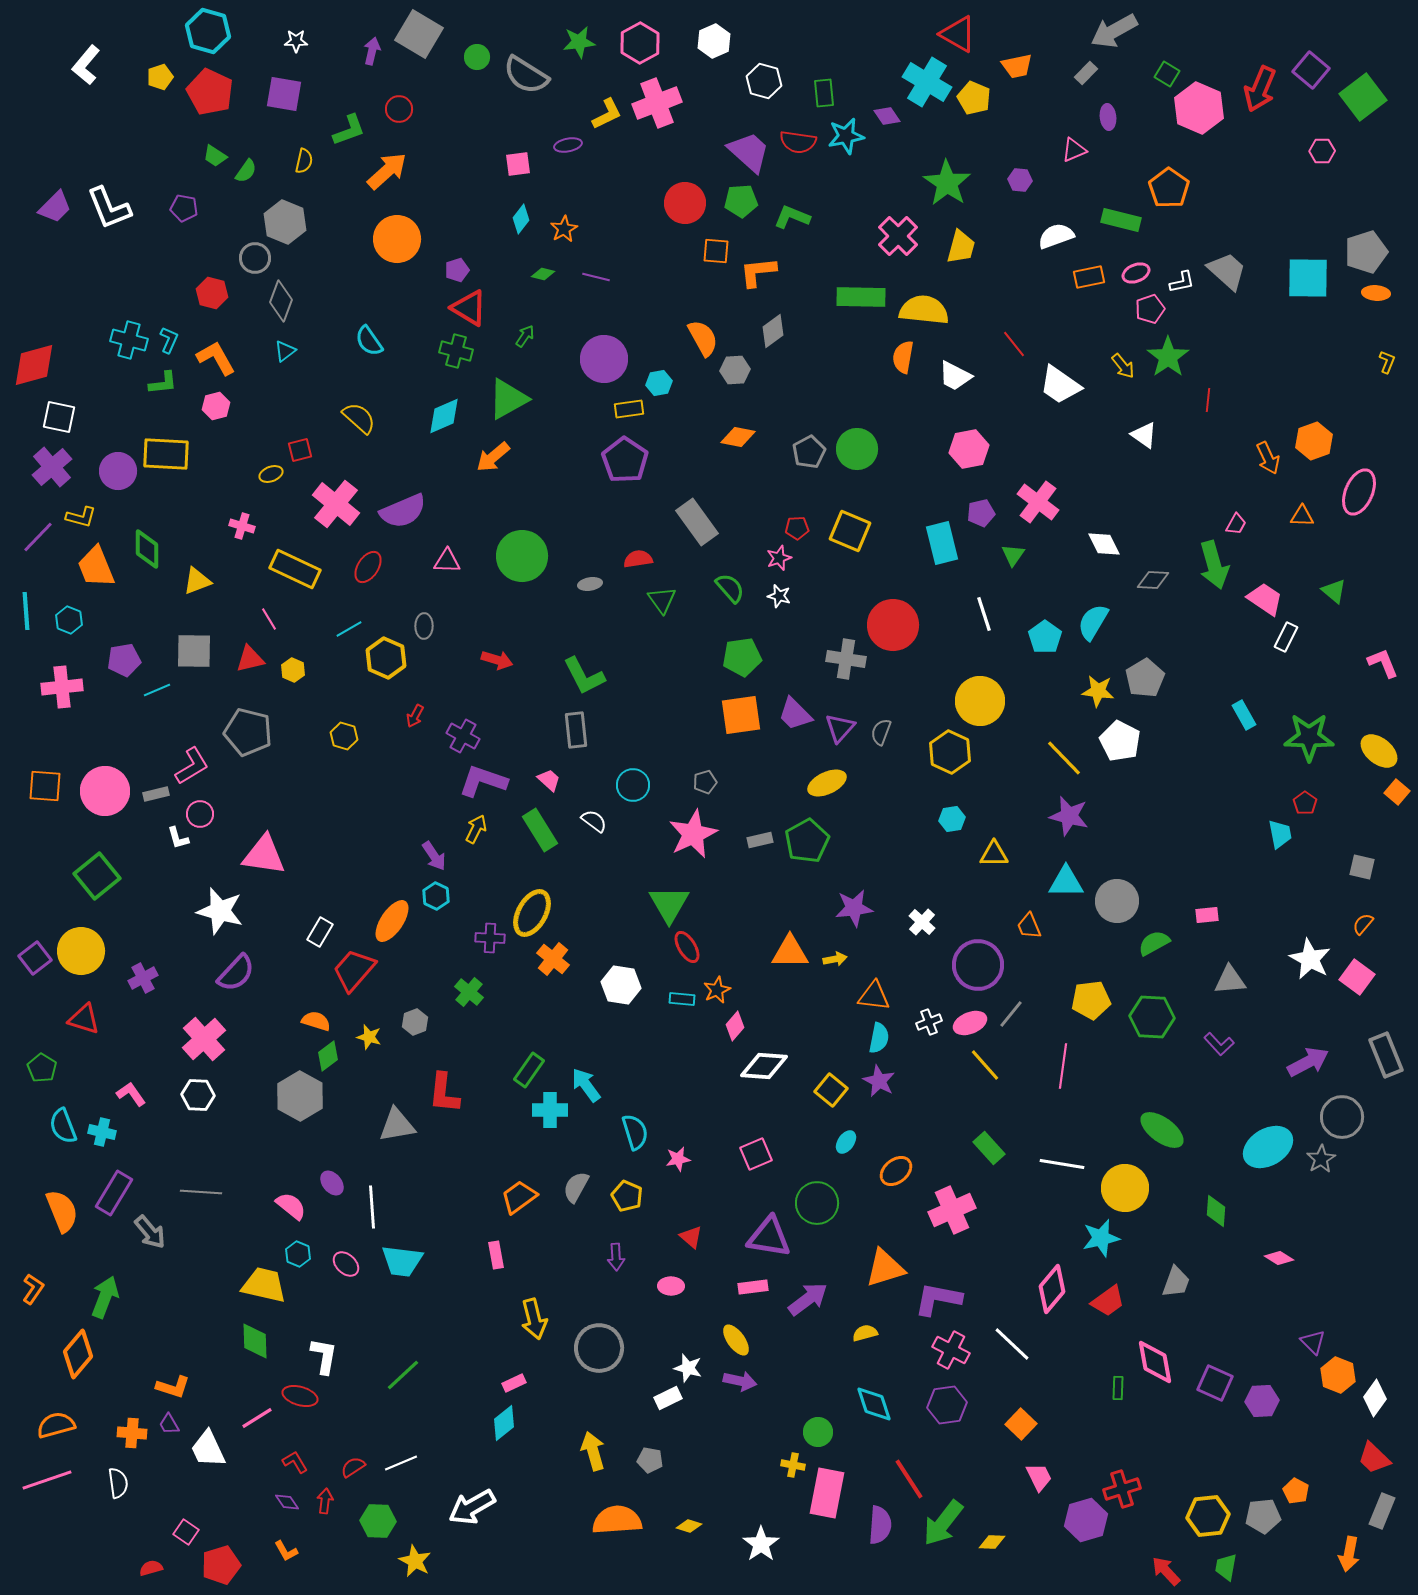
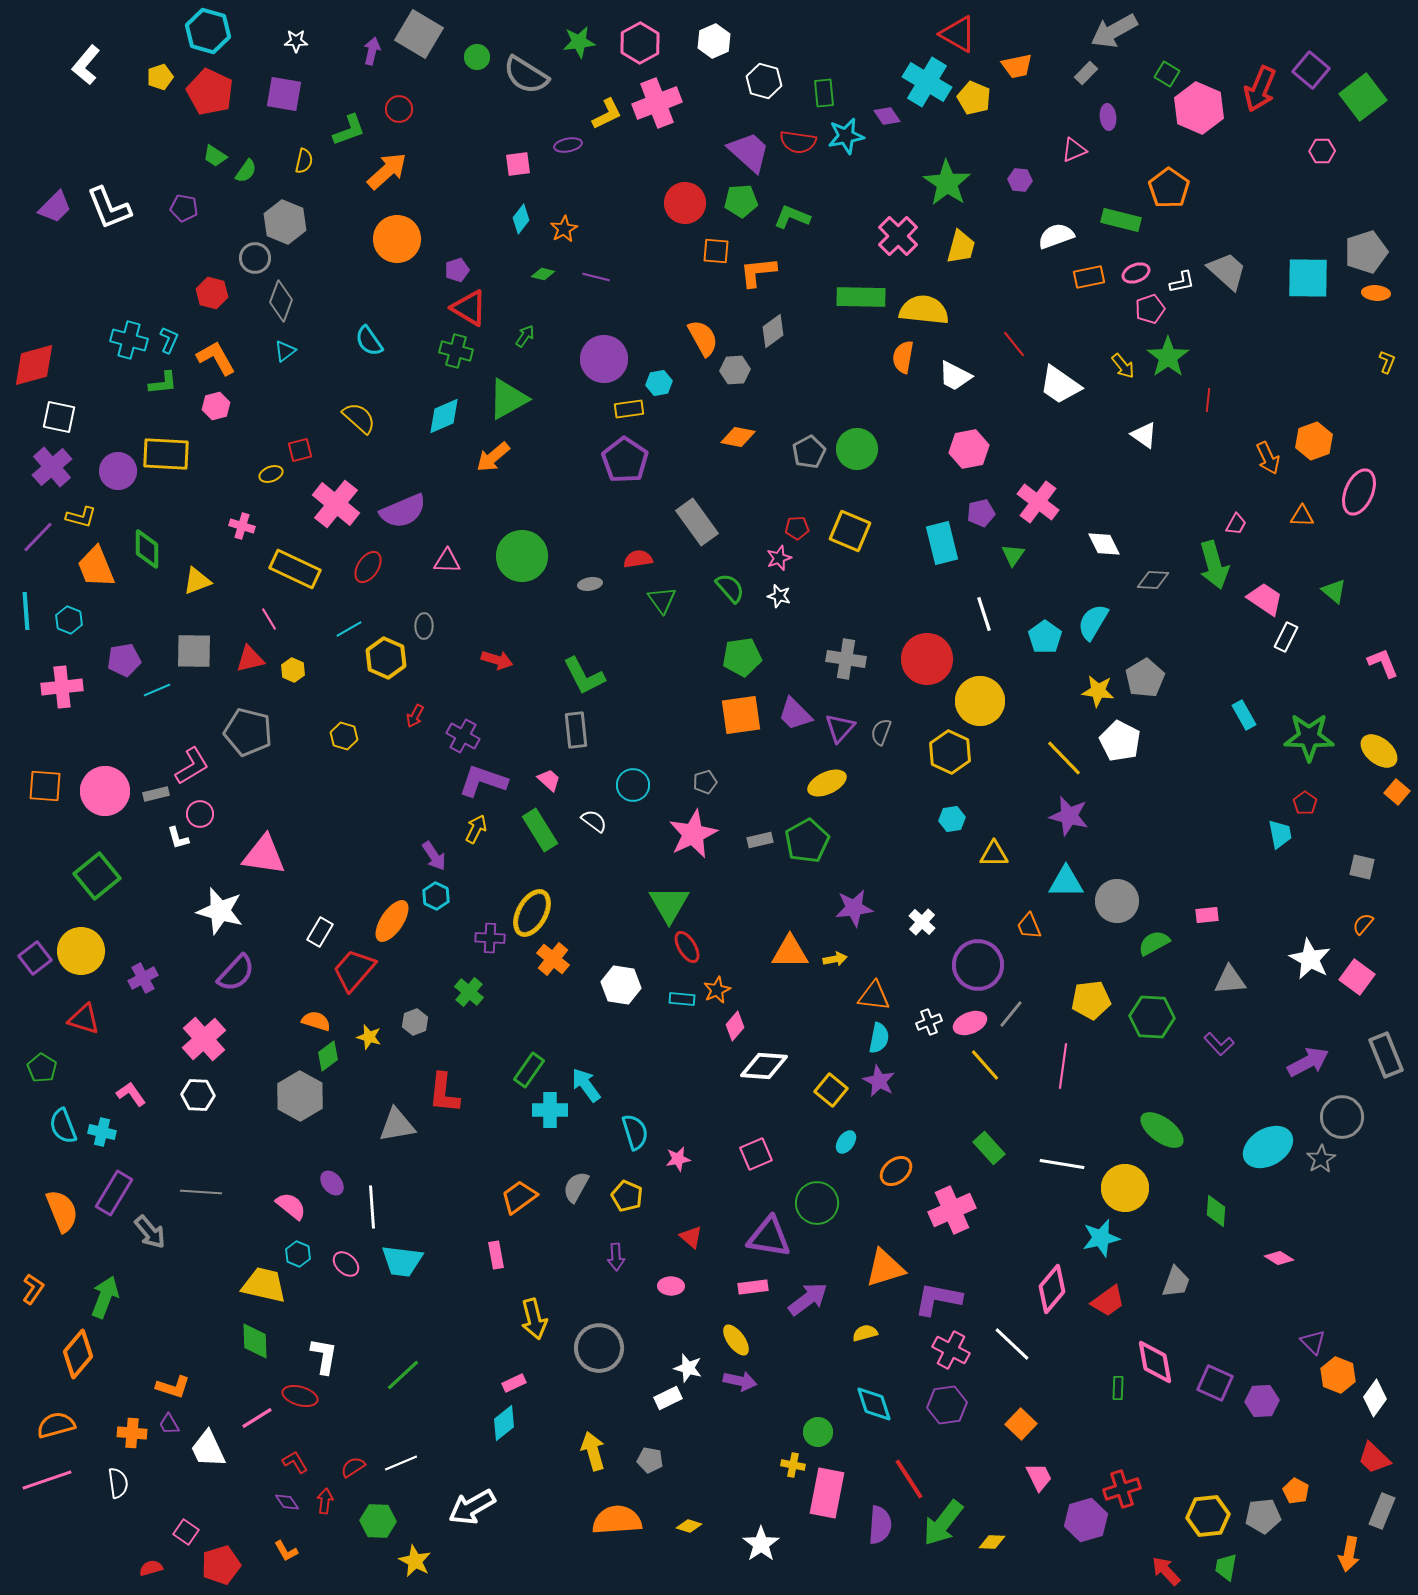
red circle at (893, 625): moved 34 px right, 34 px down
